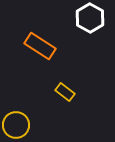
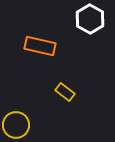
white hexagon: moved 1 px down
orange rectangle: rotated 20 degrees counterclockwise
